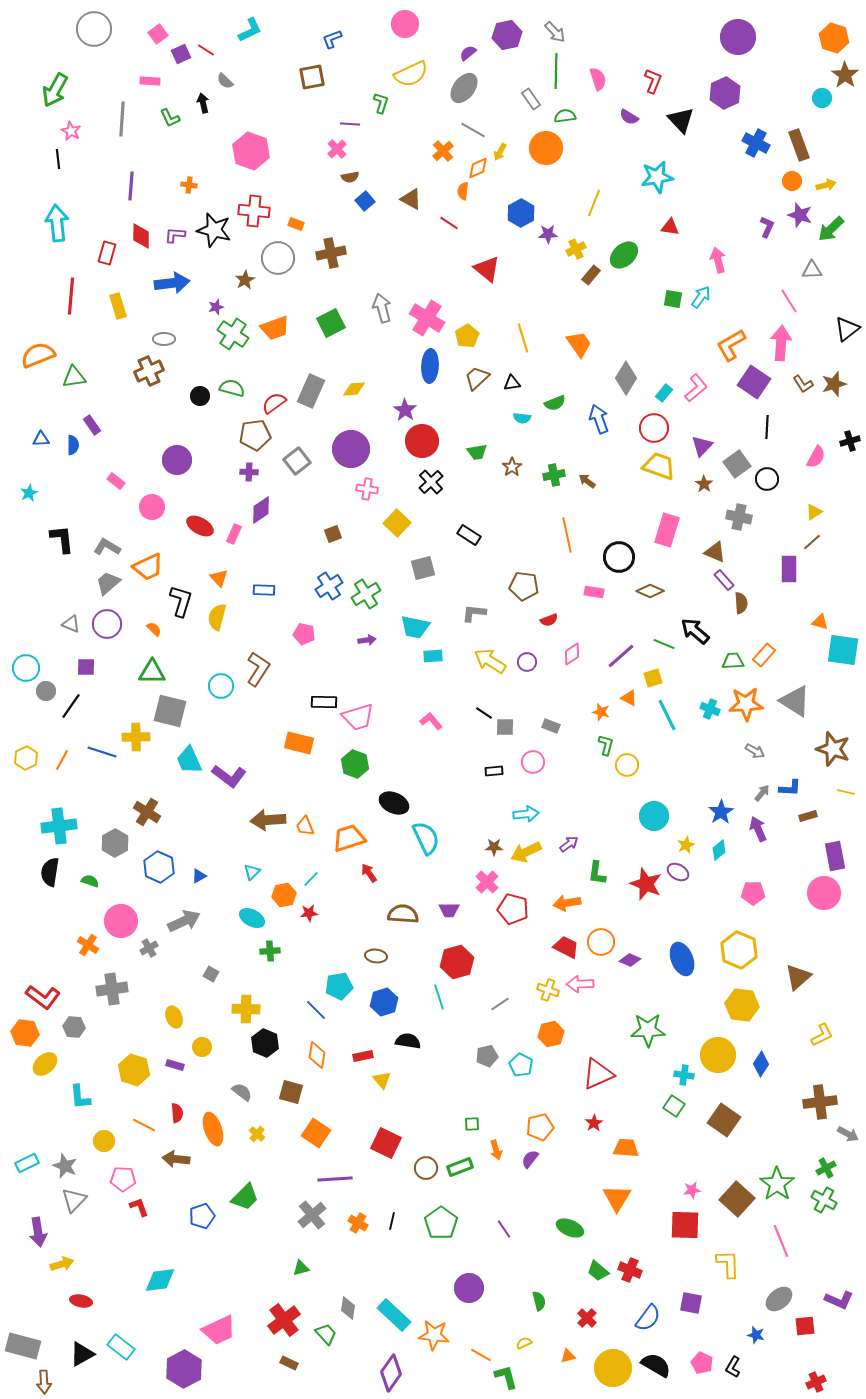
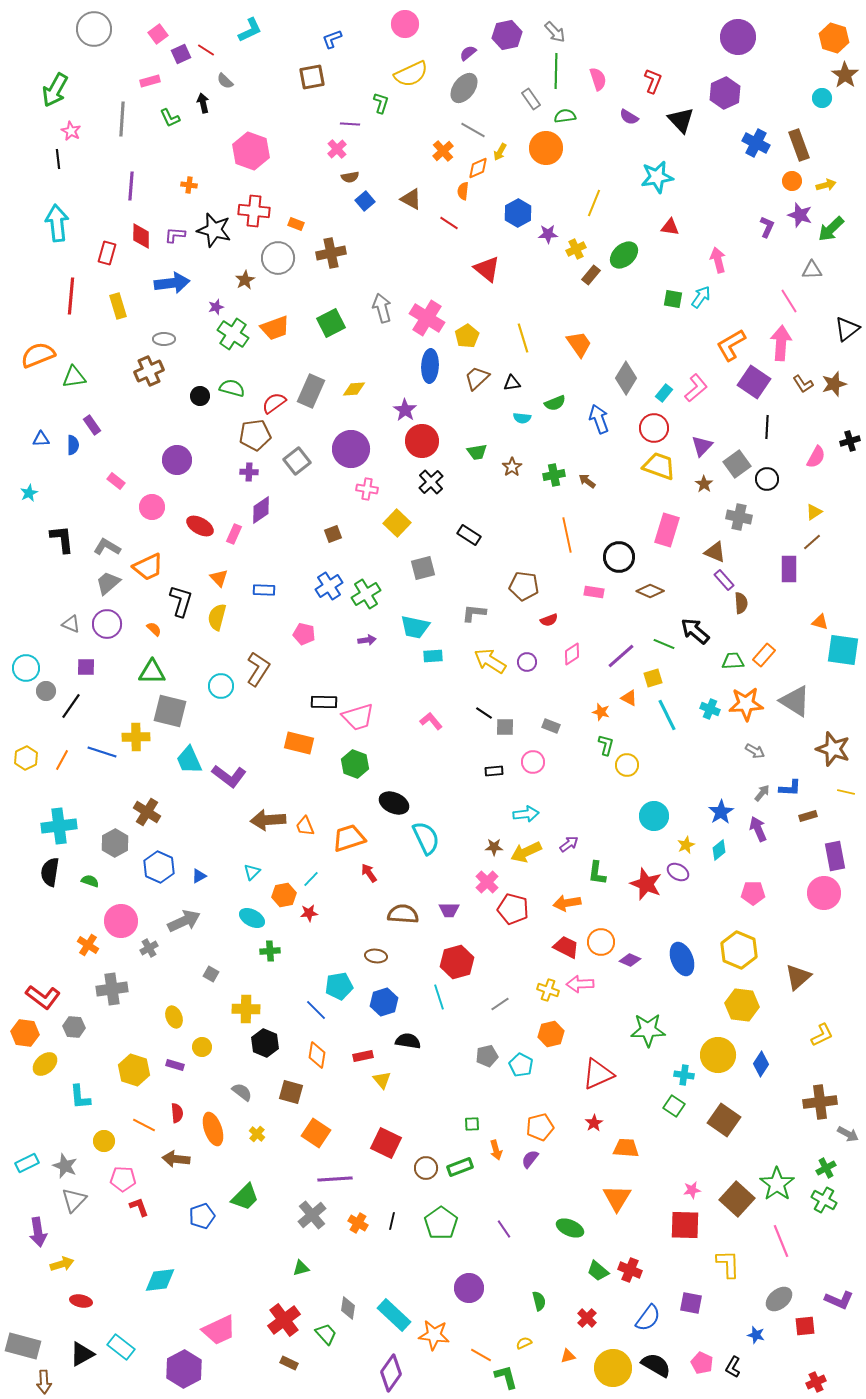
pink rectangle at (150, 81): rotated 18 degrees counterclockwise
blue hexagon at (521, 213): moved 3 px left
